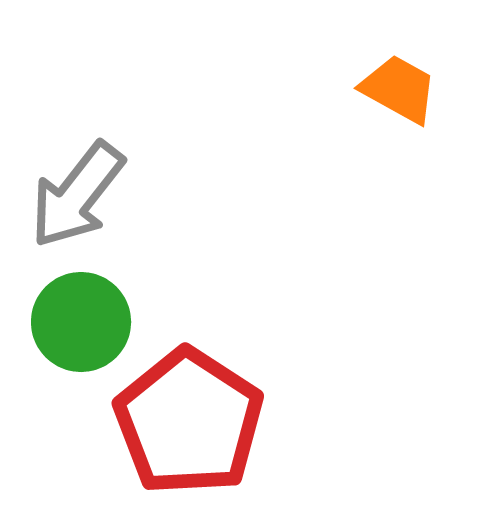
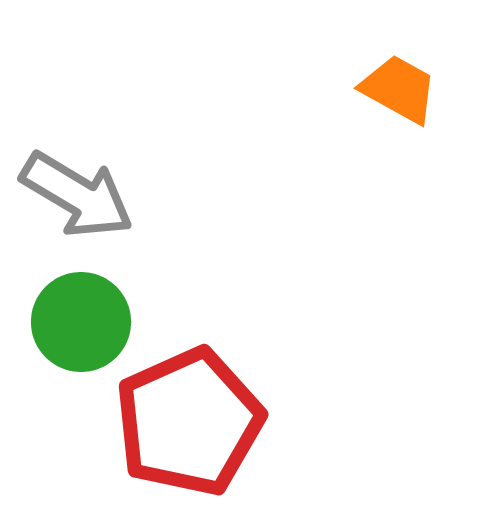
gray arrow: rotated 97 degrees counterclockwise
red pentagon: rotated 15 degrees clockwise
